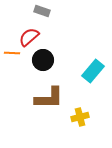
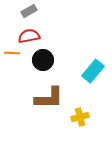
gray rectangle: moved 13 px left; rotated 49 degrees counterclockwise
red semicircle: moved 1 px up; rotated 30 degrees clockwise
